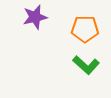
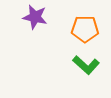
purple star: rotated 25 degrees clockwise
